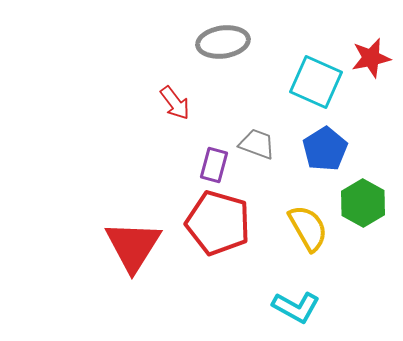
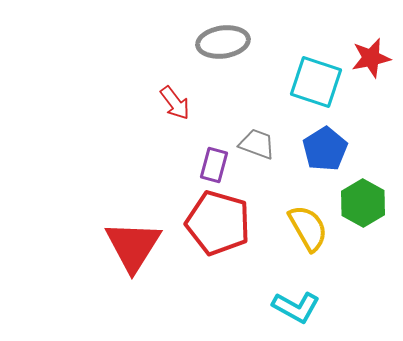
cyan square: rotated 6 degrees counterclockwise
